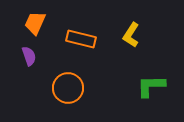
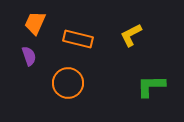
yellow L-shape: rotated 30 degrees clockwise
orange rectangle: moved 3 px left
orange circle: moved 5 px up
